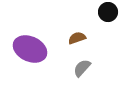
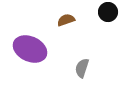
brown semicircle: moved 11 px left, 18 px up
gray semicircle: rotated 24 degrees counterclockwise
